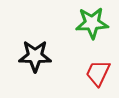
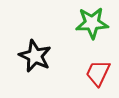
black star: rotated 24 degrees clockwise
